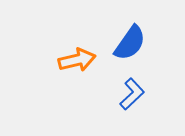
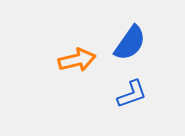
blue L-shape: rotated 24 degrees clockwise
